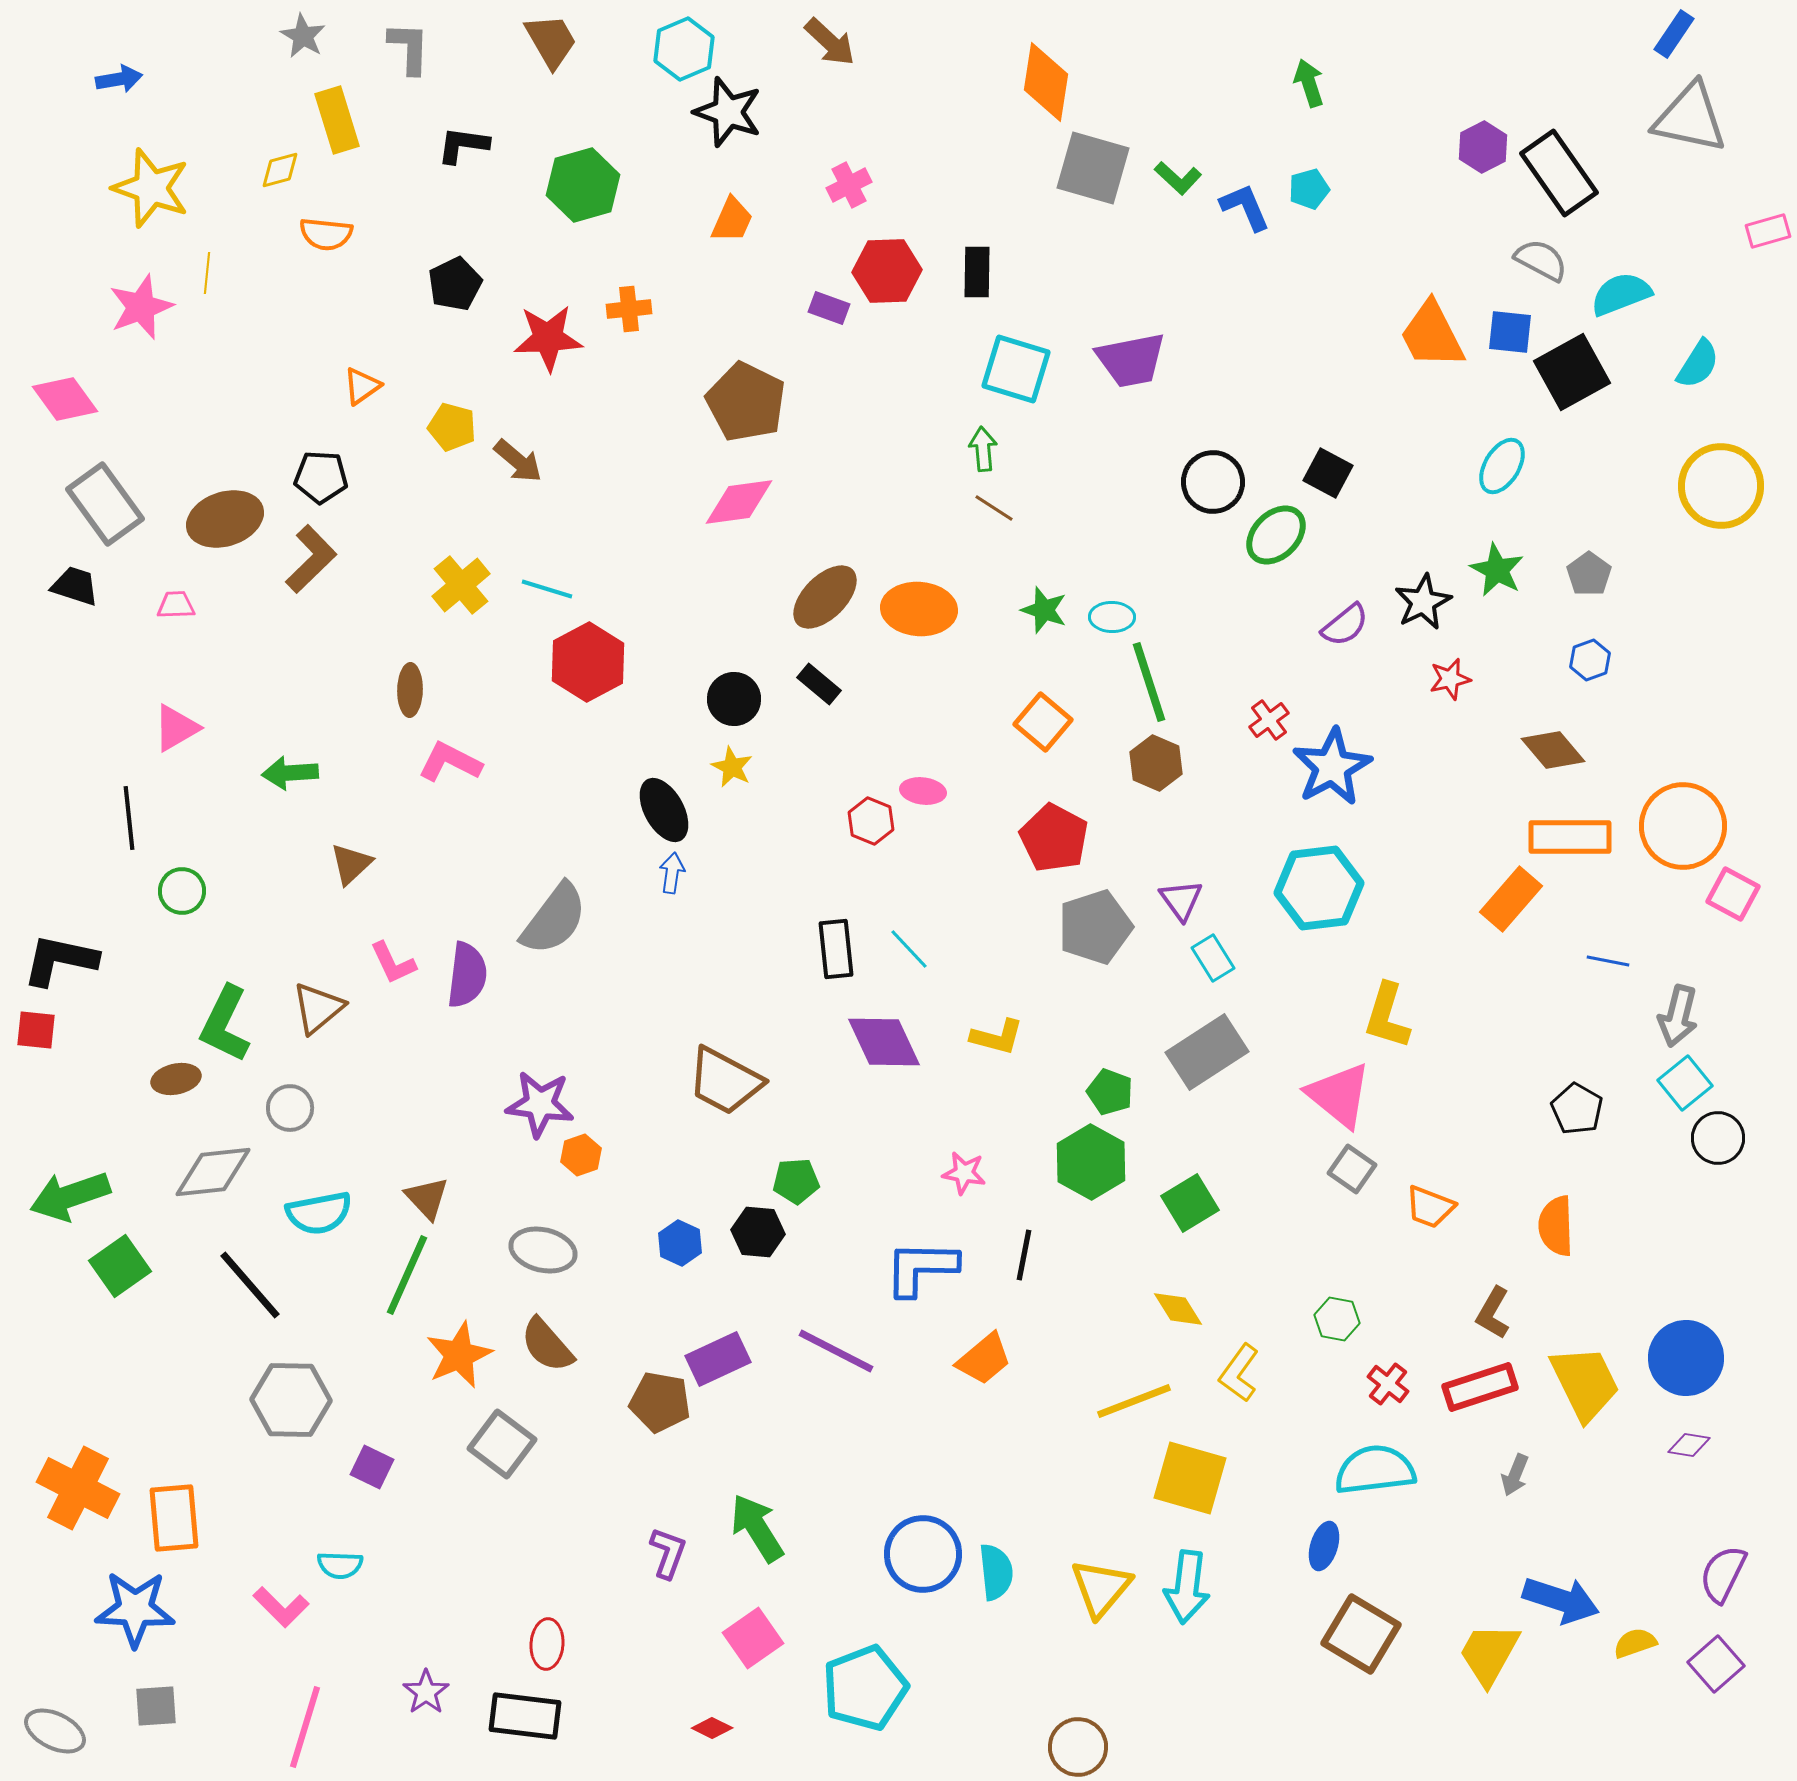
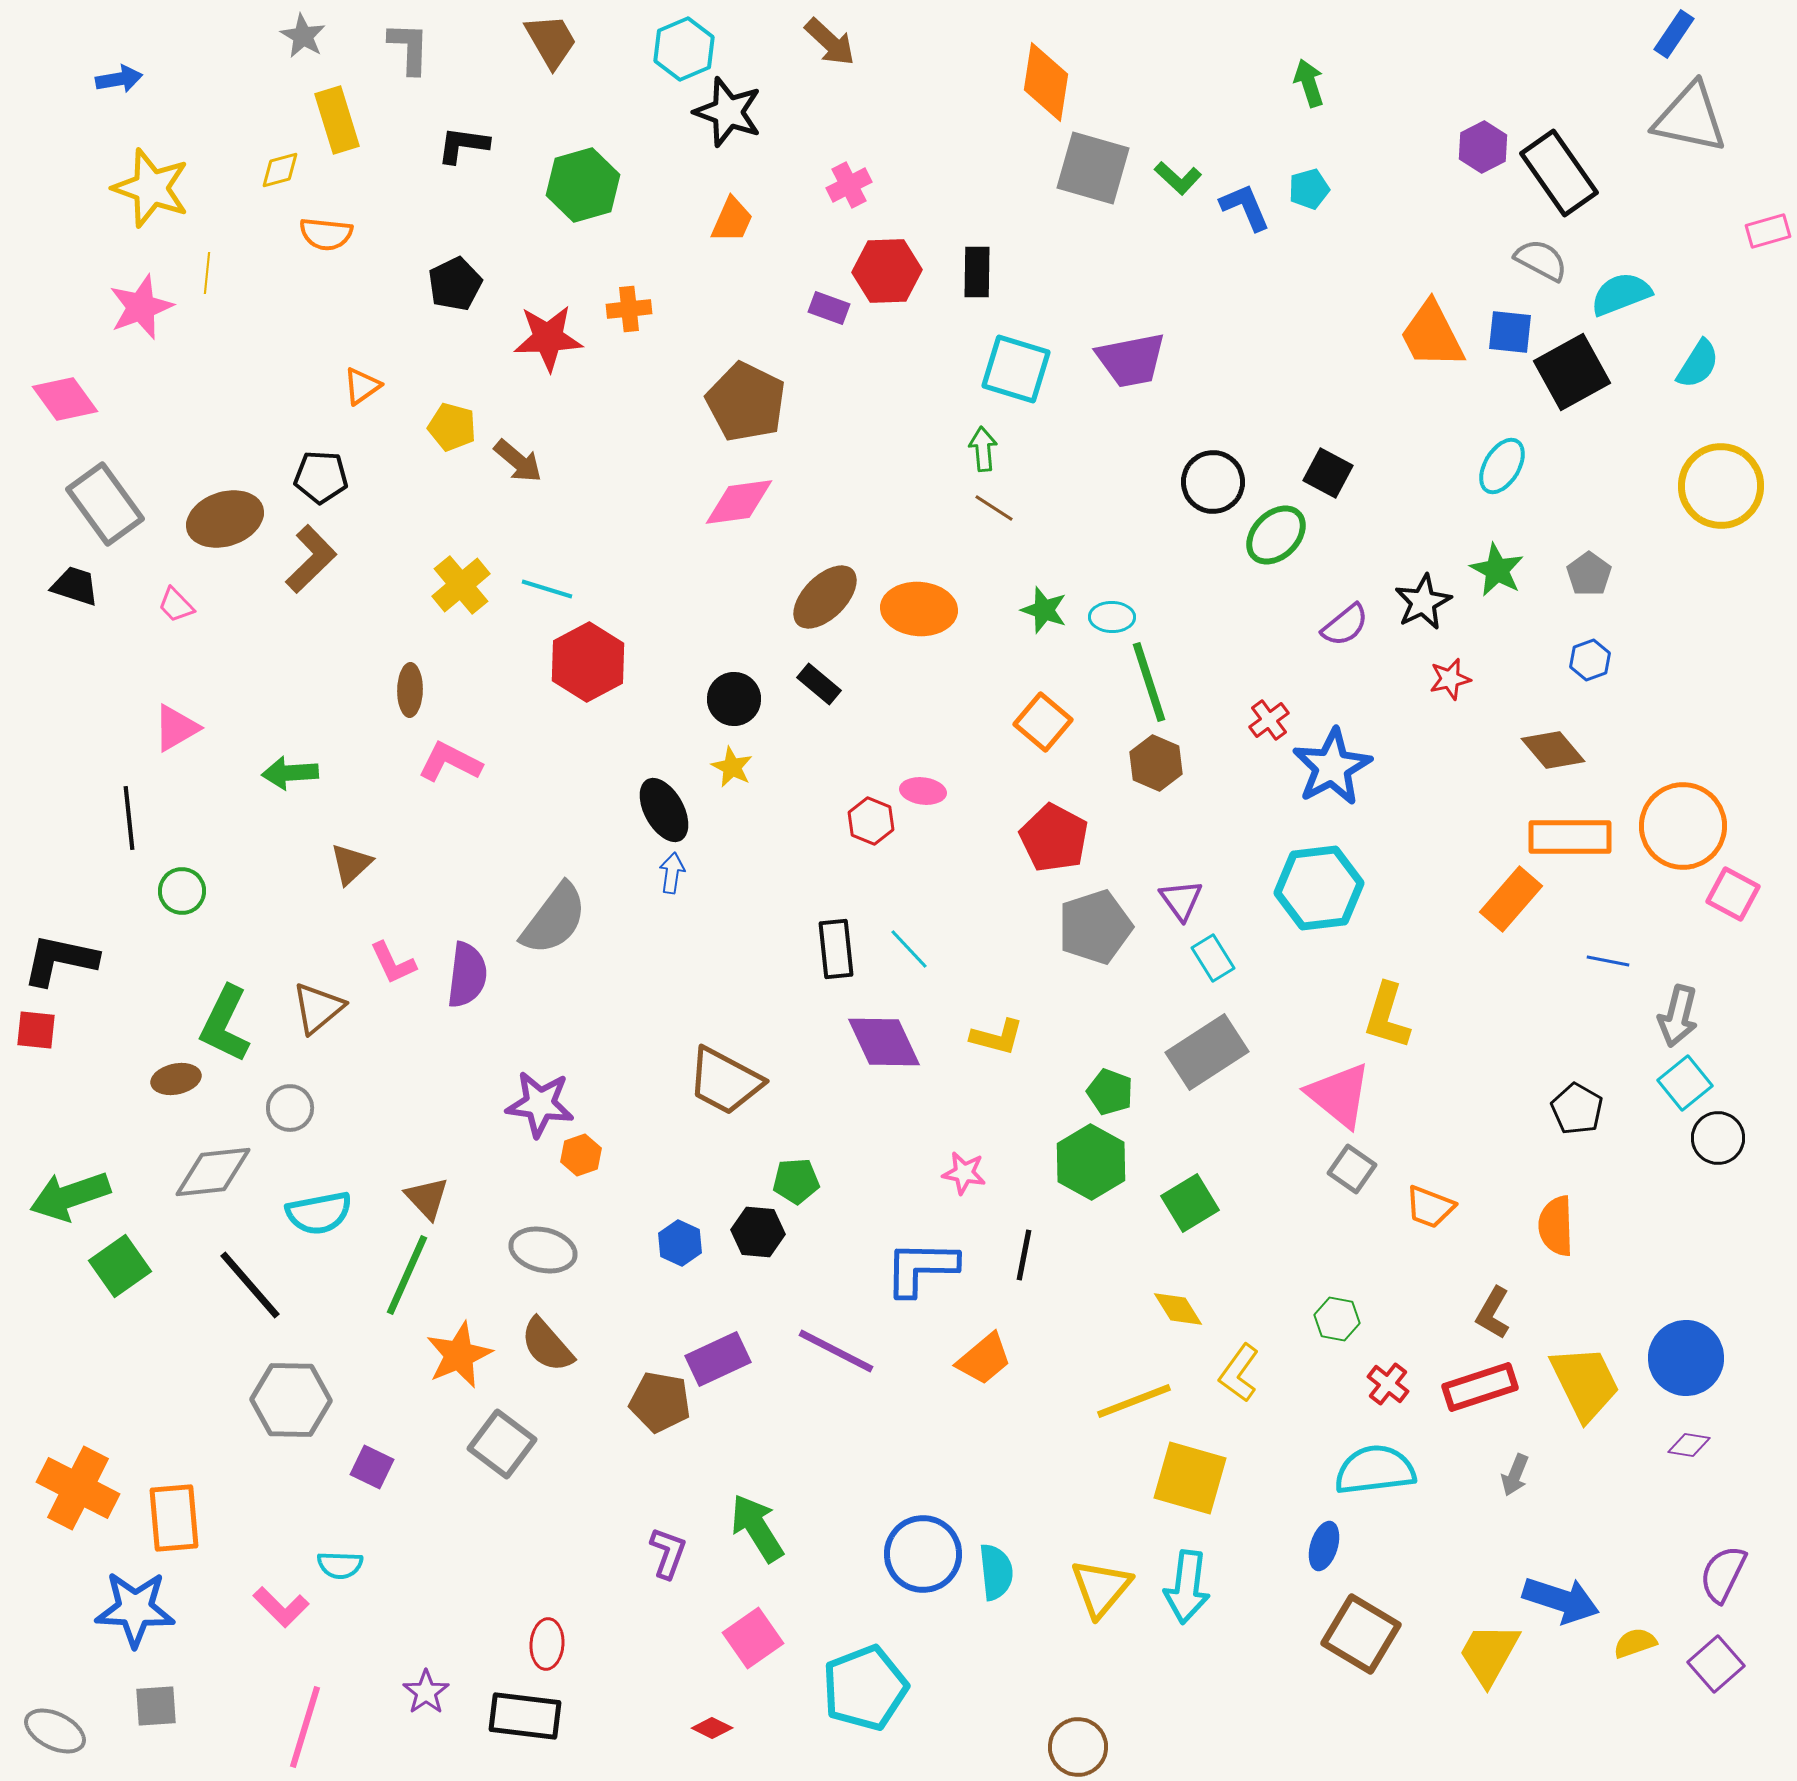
pink trapezoid at (176, 605): rotated 132 degrees counterclockwise
